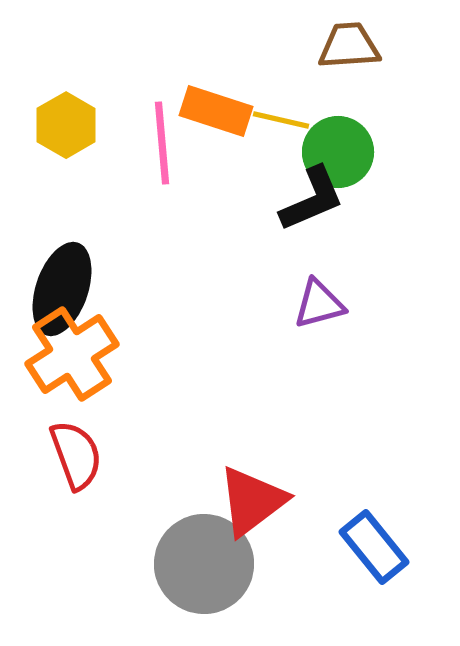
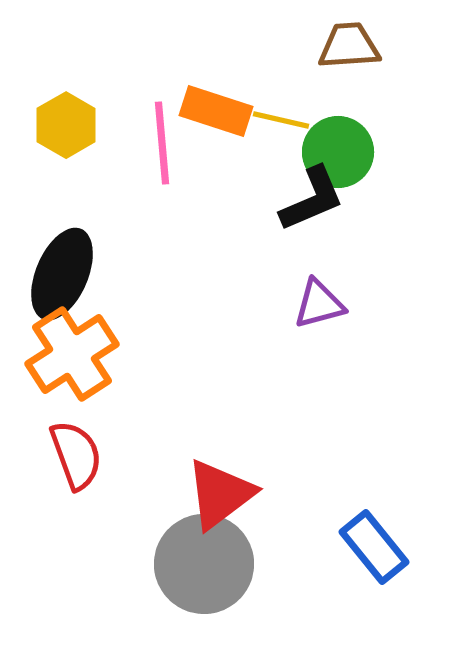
black ellipse: moved 15 px up; rotated 4 degrees clockwise
red triangle: moved 32 px left, 7 px up
